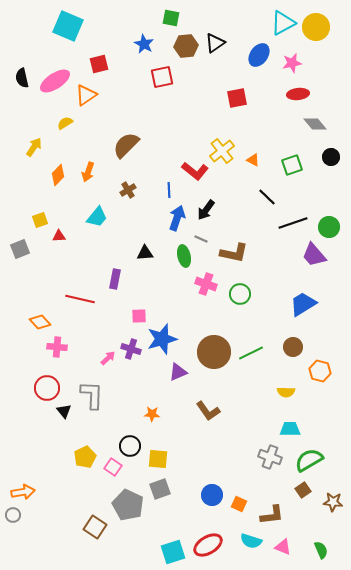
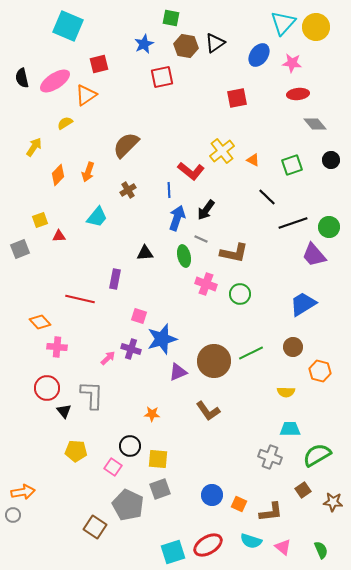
cyan triangle at (283, 23): rotated 20 degrees counterclockwise
blue star at (144, 44): rotated 18 degrees clockwise
brown hexagon at (186, 46): rotated 15 degrees clockwise
pink star at (292, 63): rotated 18 degrees clockwise
black circle at (331, 157): moved 3 px down
red L-shape at (195, 171): moved 4 px left
pink square at (139, 316): rotated 21 degrees clockwise
brown circle at (214, 352): moved 9 px down
yellow pentagon at (85, 457): moved 9 px left, 6 px up; rotated 30 degrees clockwise
green semicircle at (309, 460): moved 8 px right, 5 px up
brown L-shape at (272, 515): moved 1 px left, 3 px up
pink triangle at (283, 547): rotated 18 degrees clockwise
